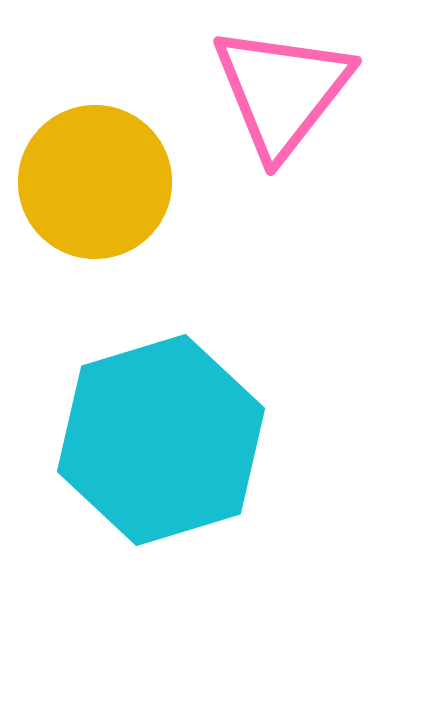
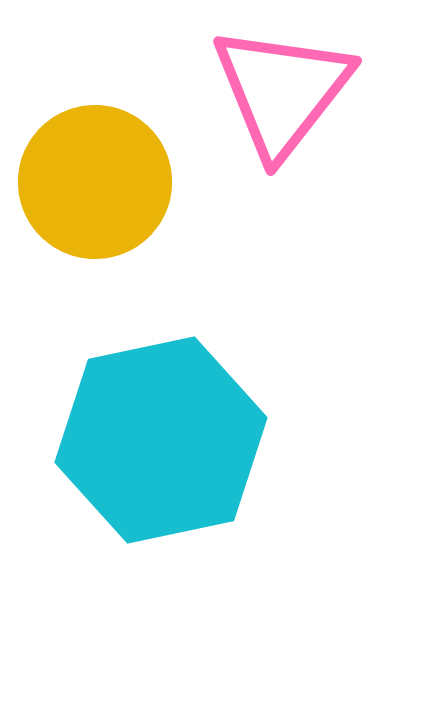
cyan hexagon: rotated 5 degrees clockwise
